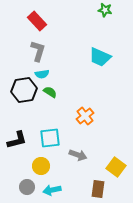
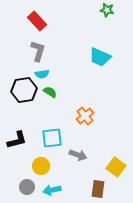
green star: moved 2 px right
cyan square: moved 2 px right
